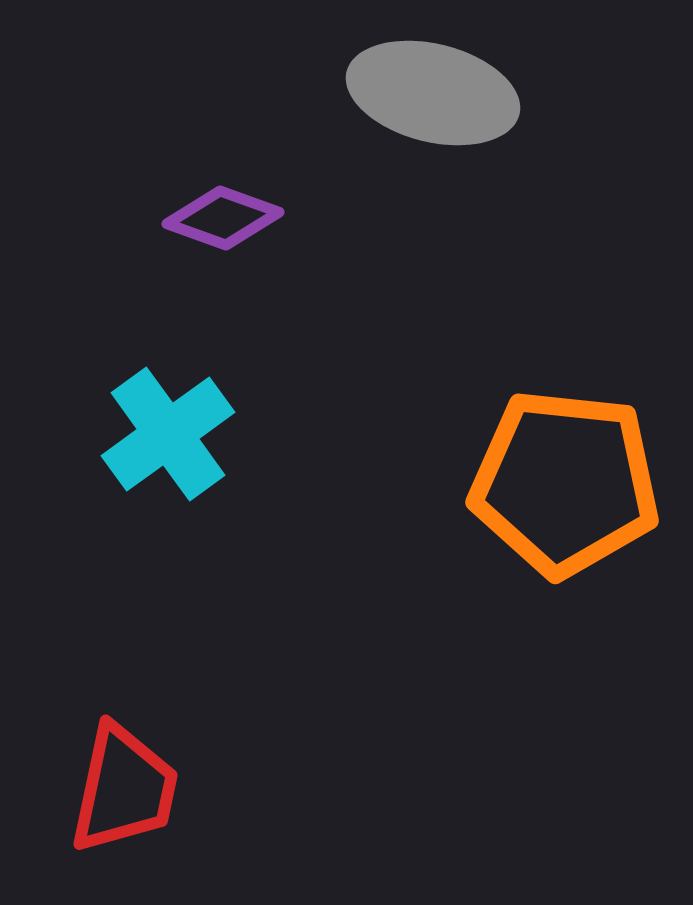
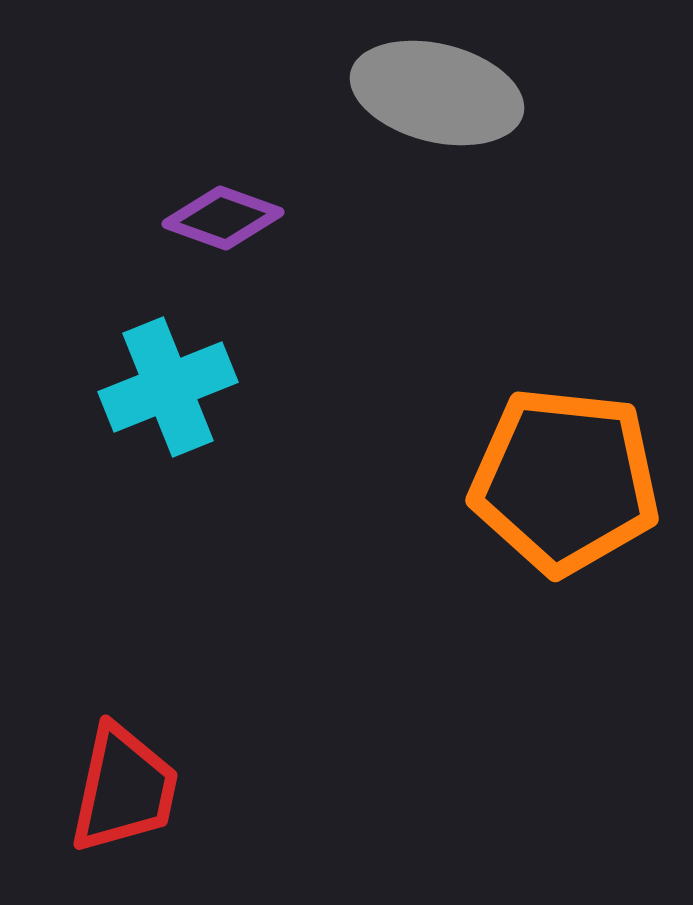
gray ellipse: moved 4 px right
cyan cross: moved 47 px up; rotated 14 degrees clockwise
orange pentagon: moved 2 px up
